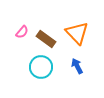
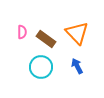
pink semicircle: rotated 40 degrees counterclockwise
